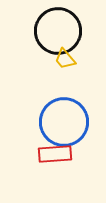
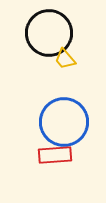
black circle: moved 9 px left, 2 px down
red rectangle: moved 1 px down
